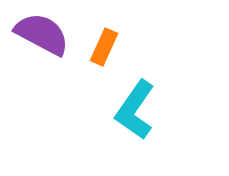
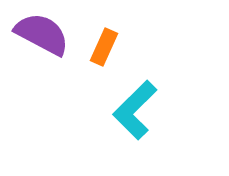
cyan L-shape: rotated 10 degrees clockwise
